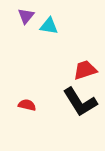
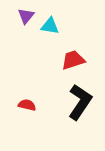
cyan triangle: moved 1 px right
red trapezoid: moved 12 px left, 10 px up
black L-shape: rotated 114 degrees counterclockwise
